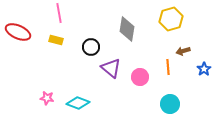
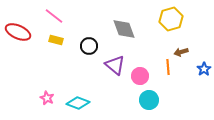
pink line: moved 5 px left, 3 px down; rotated 42 degrees counterclockwise
gray diamond: moved 3 px left; rotated 30 degrees counterclockwise
black circle: moved 2 px left, 1 px up
brown arrow: moved 2 px left, 1 px down
purple triangle: moved 4 px right, 3 px up
pink circle: moved 1 px up
pink star: rotated 16 degrees clockwise
cyan circle: moved 21 px left, 4 px up
